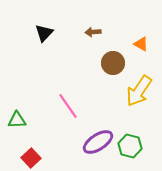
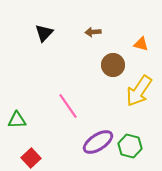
orange triangle: rotated 14 degrees counterclockwise
brown circle: moved 2 px down
